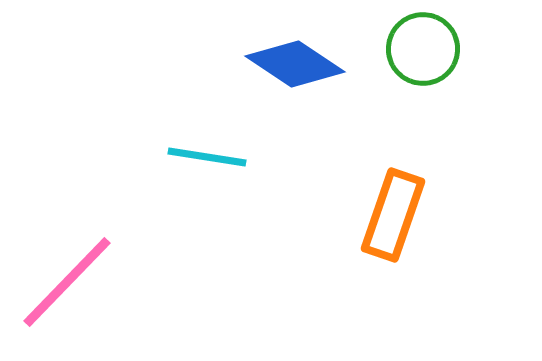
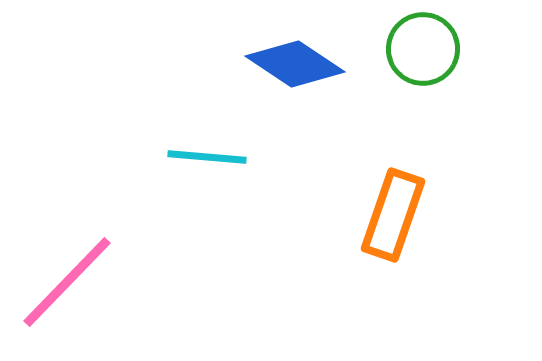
cyan line: rotated 4 degrees counterclockwise
